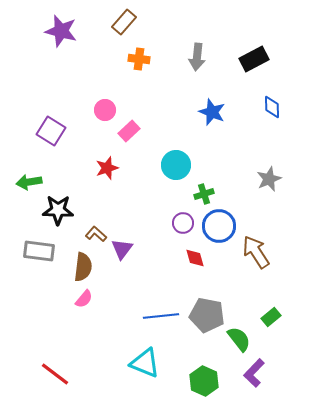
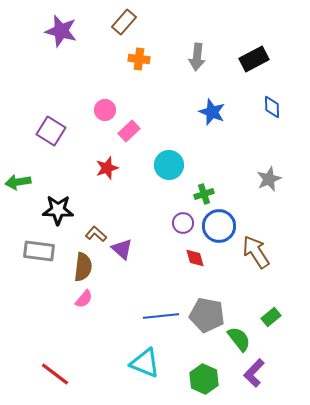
cyan circle: moved 7 px left
green arrow: moved 11 px left
purple triangle: rotated 25 degrees counterclockwise
green hexagon: moved 2 px up
